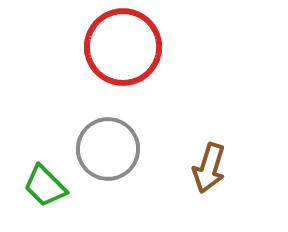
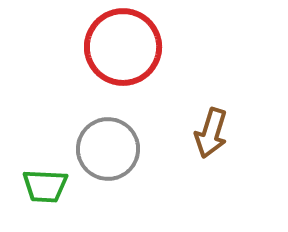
brown arrow: moved 2 px right, 35 px up
green trapezoid: rotated 42 degrees counterclockwise
